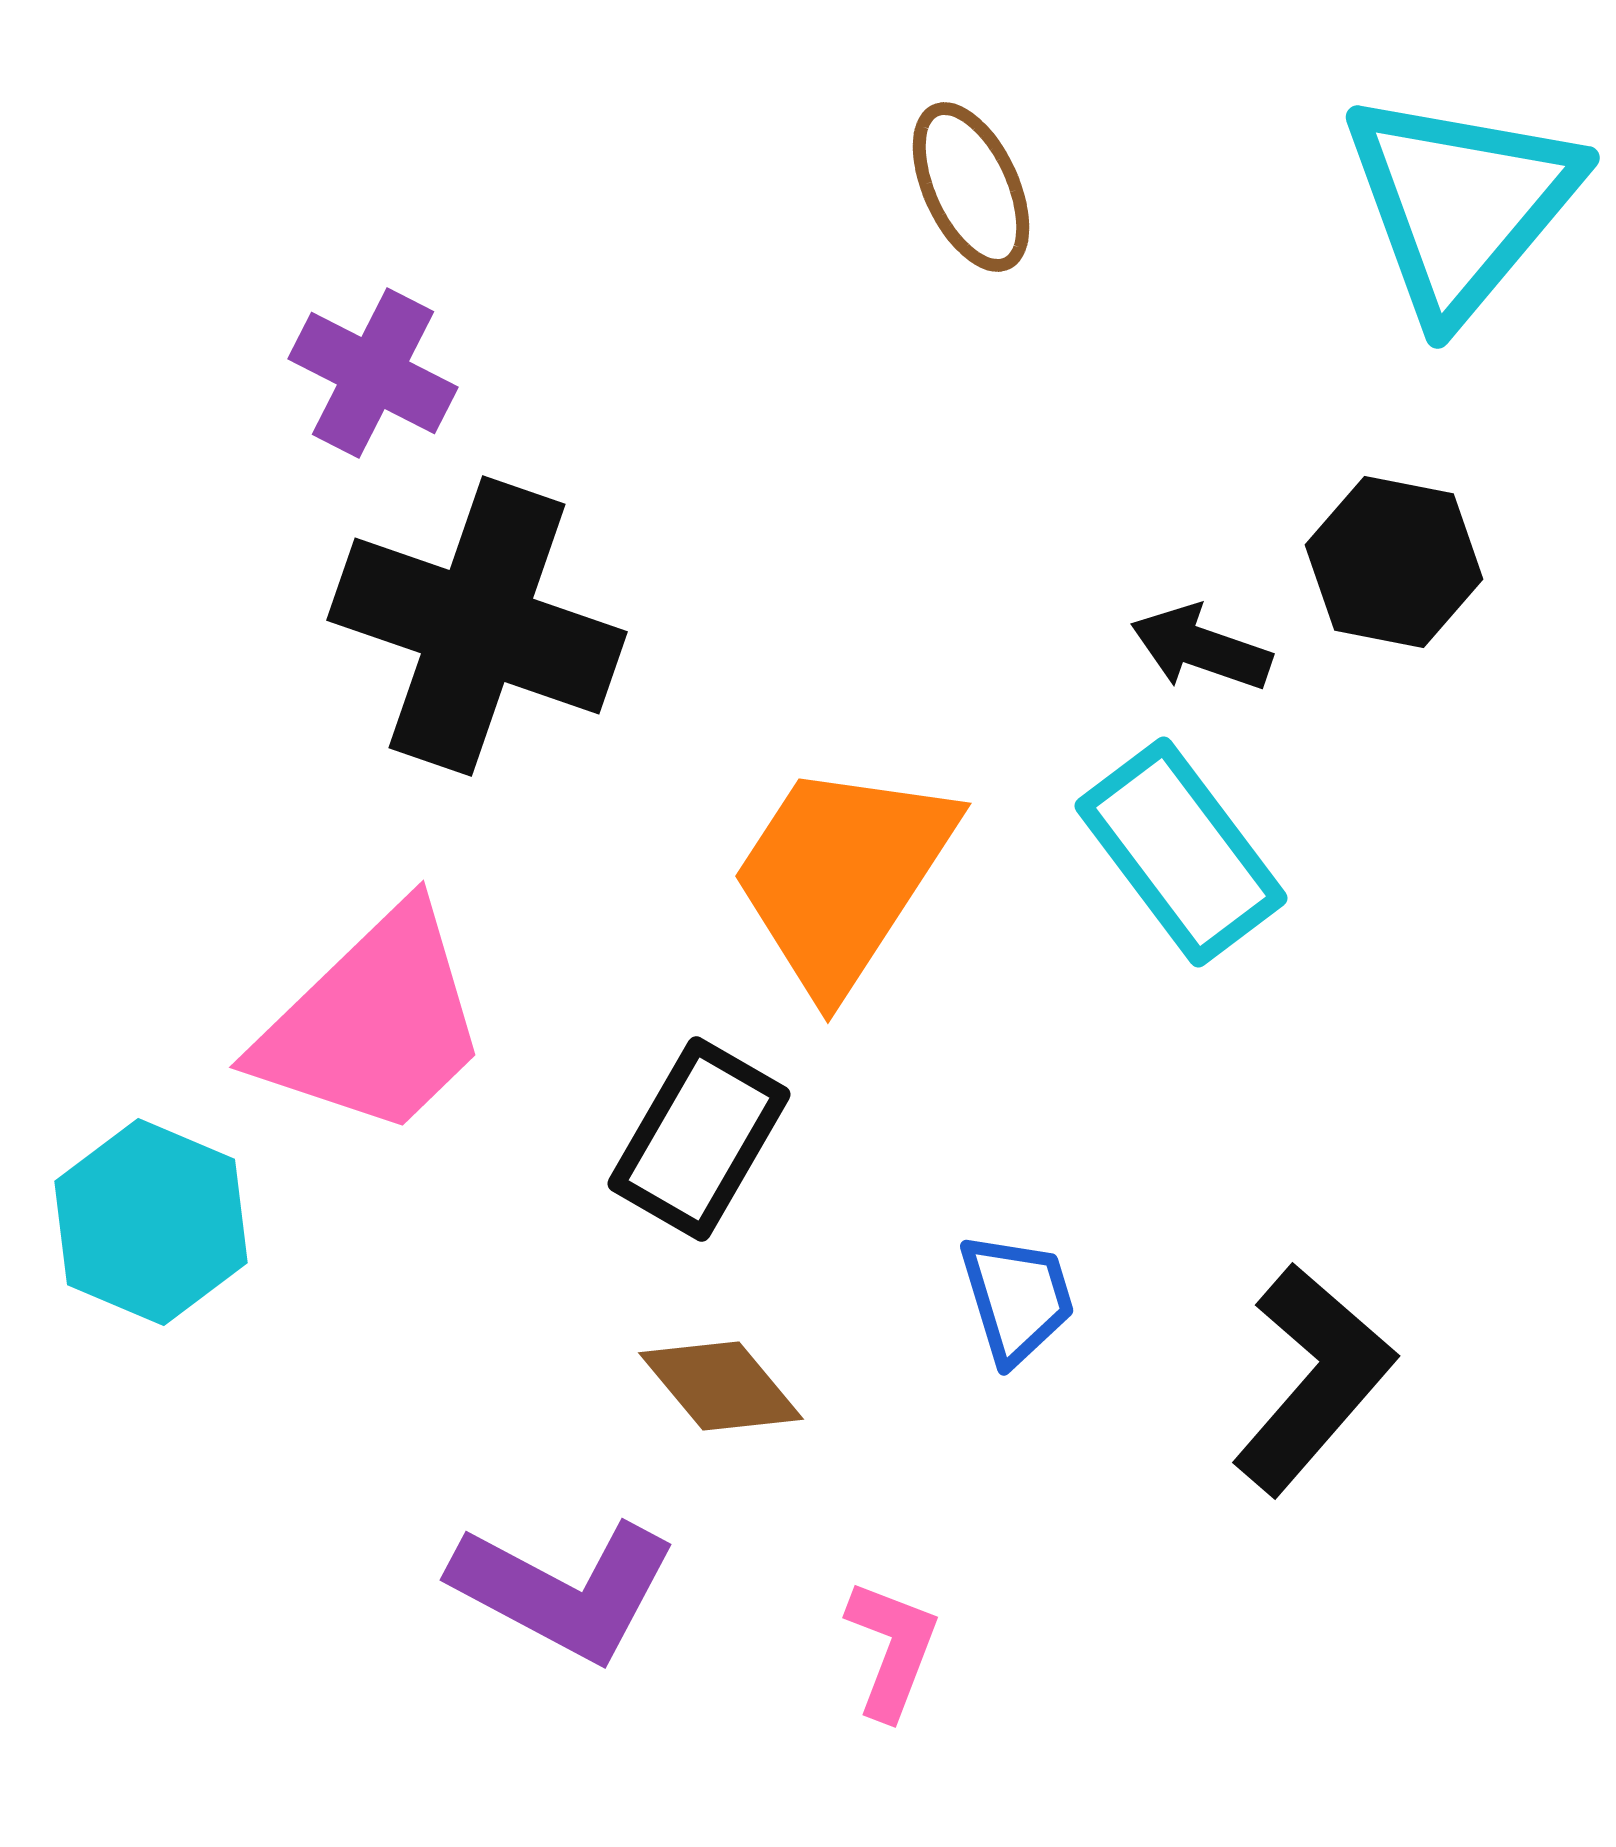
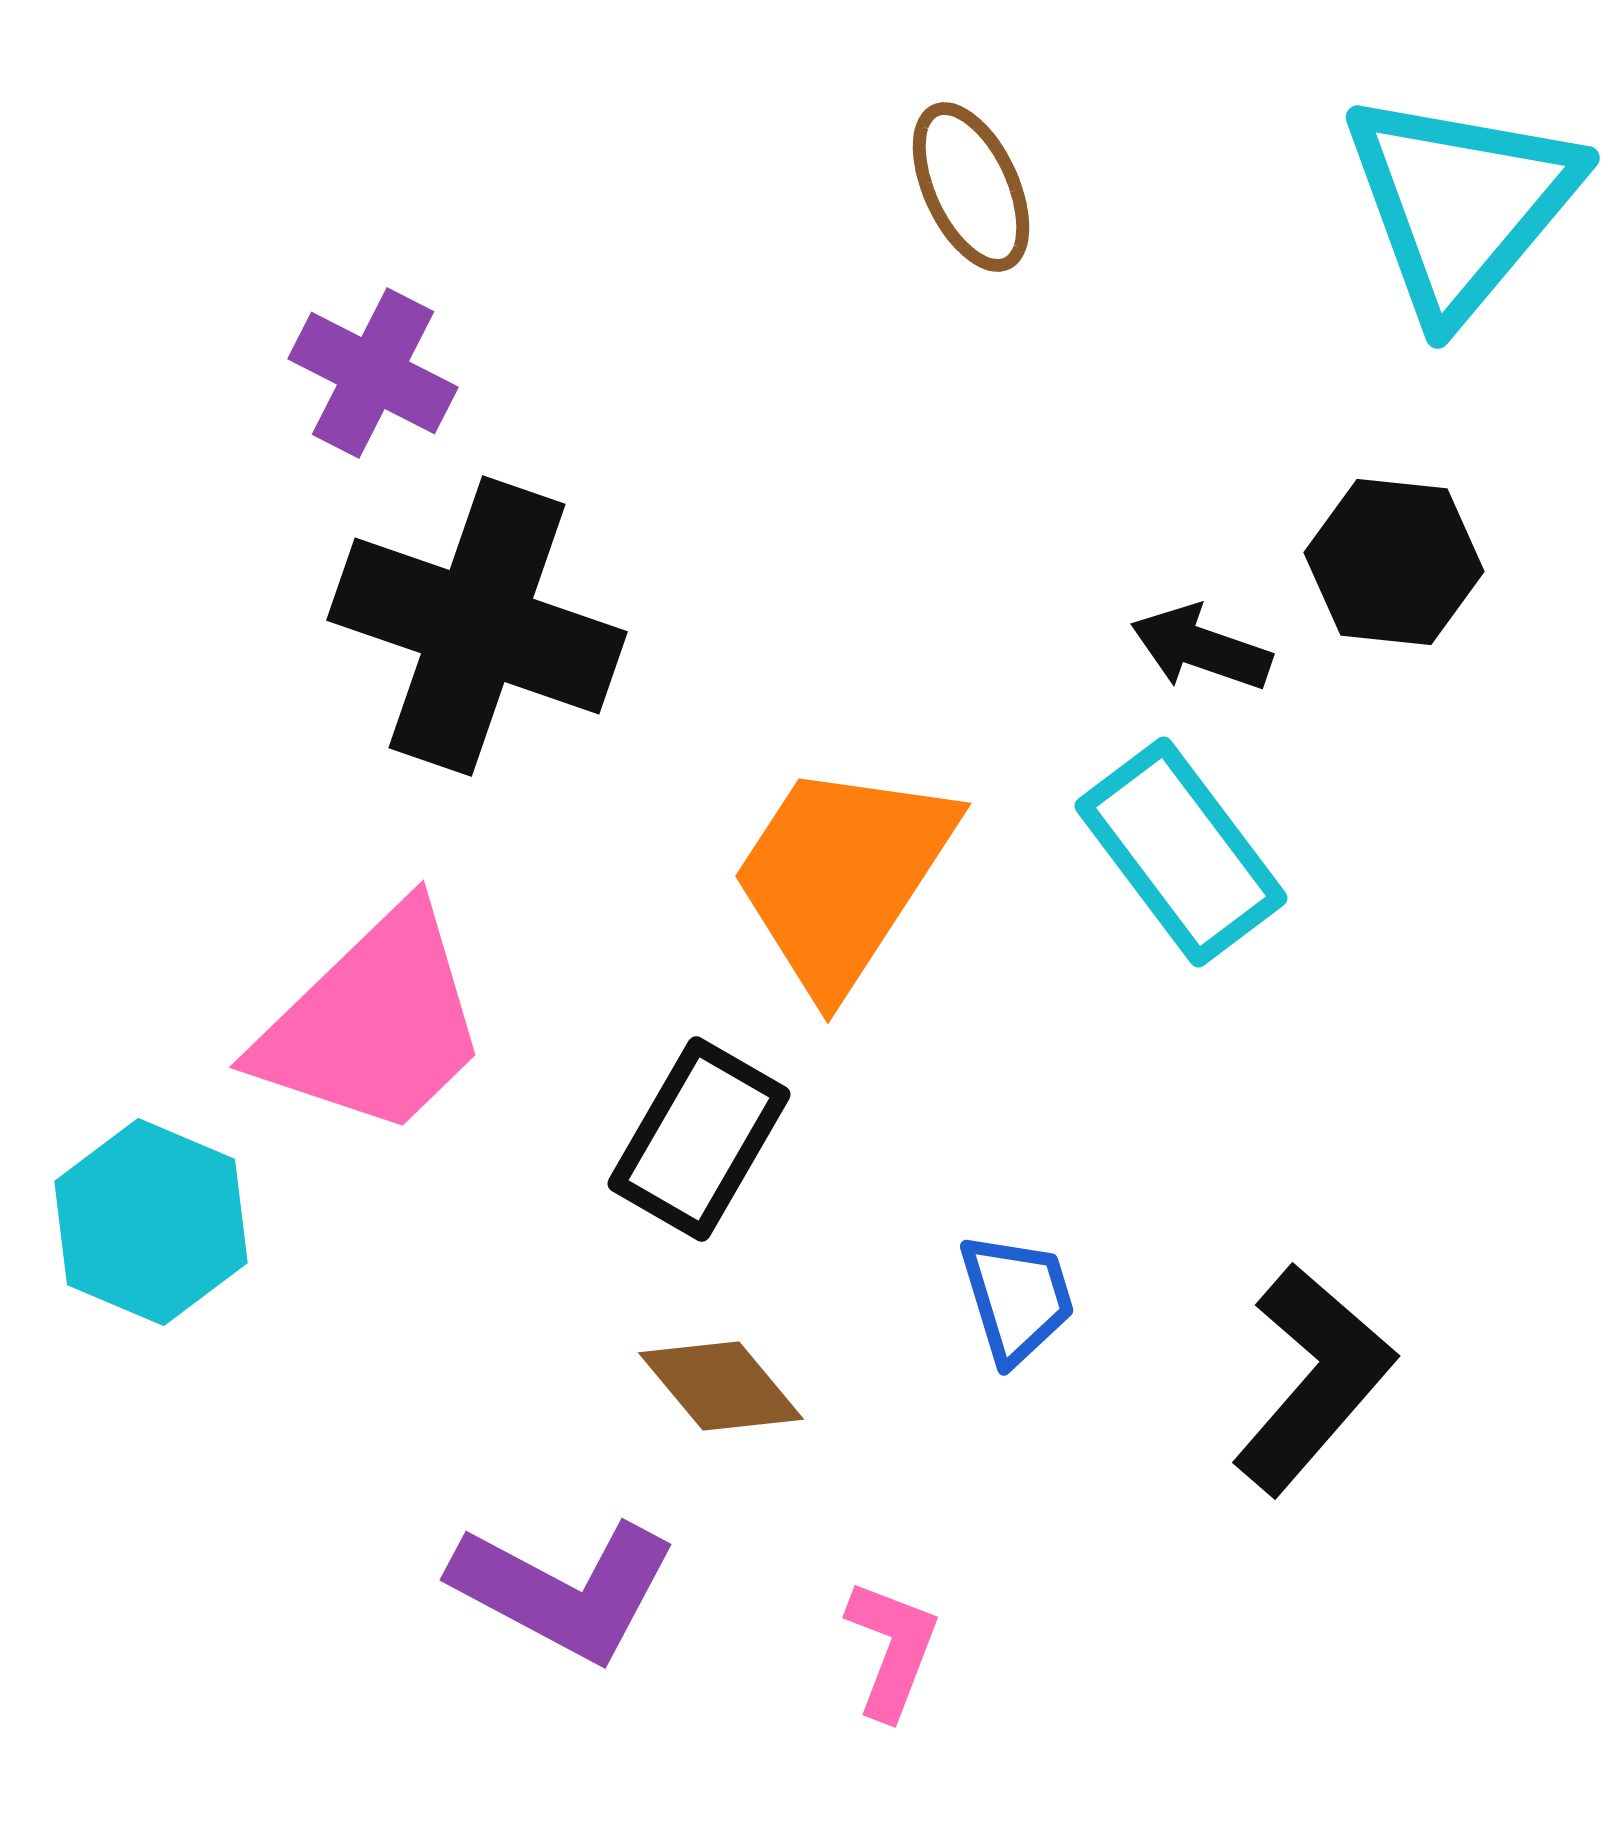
black hexagon: rotated 5 degrees counterclockwise
